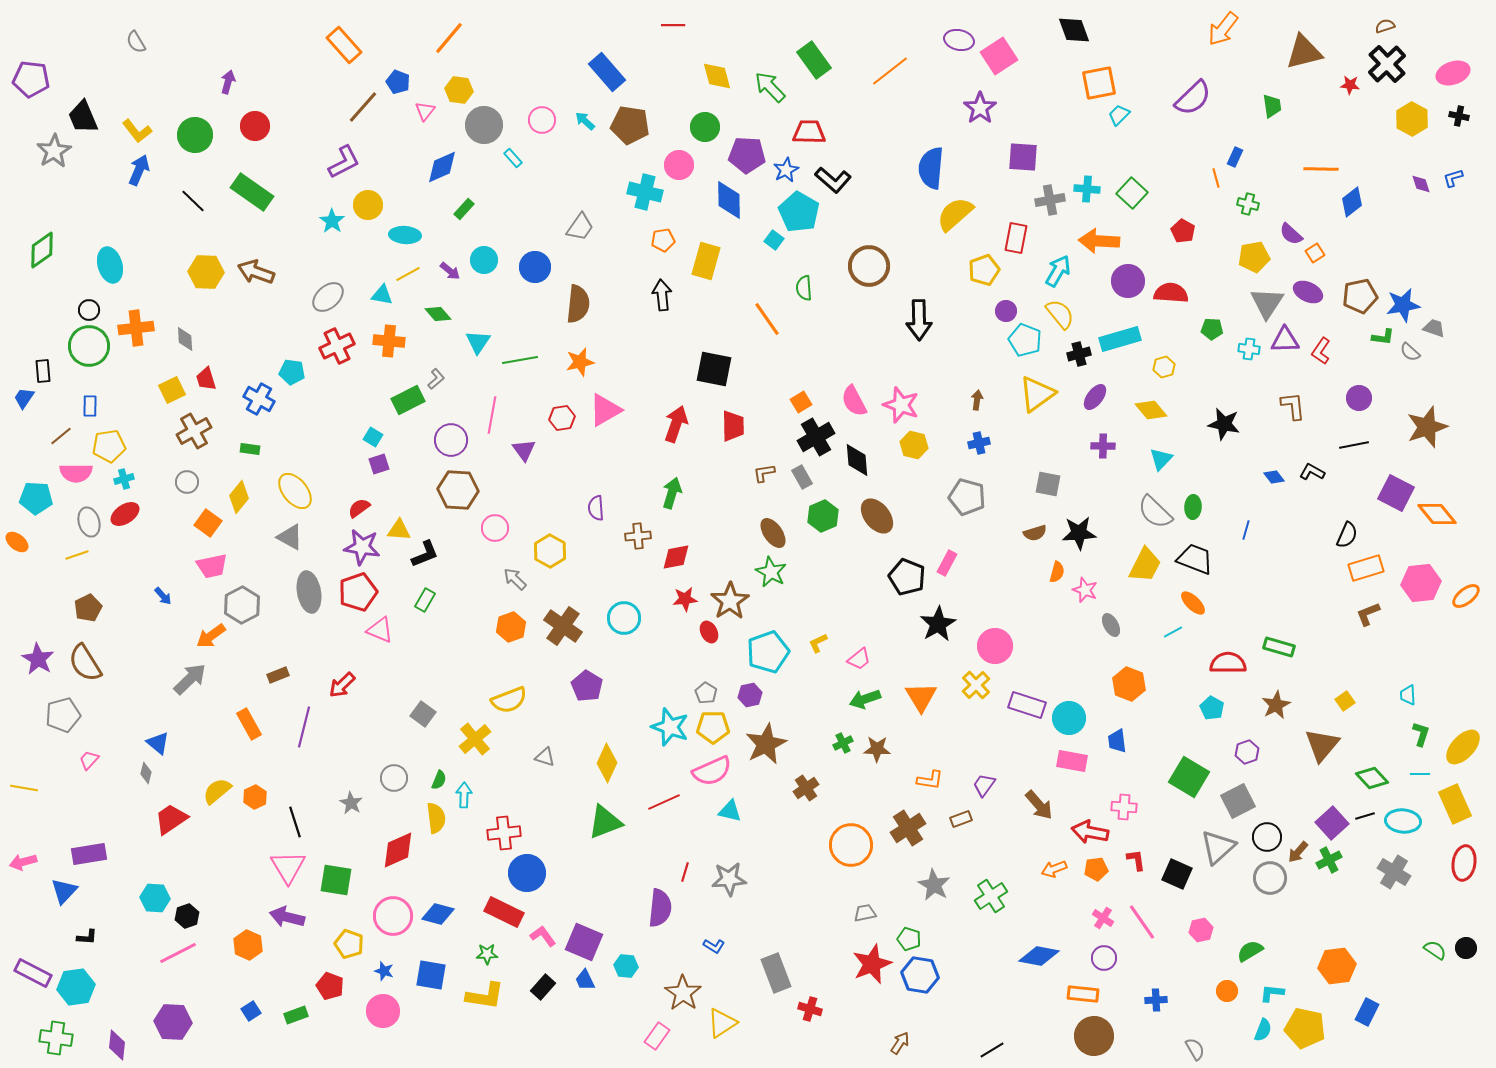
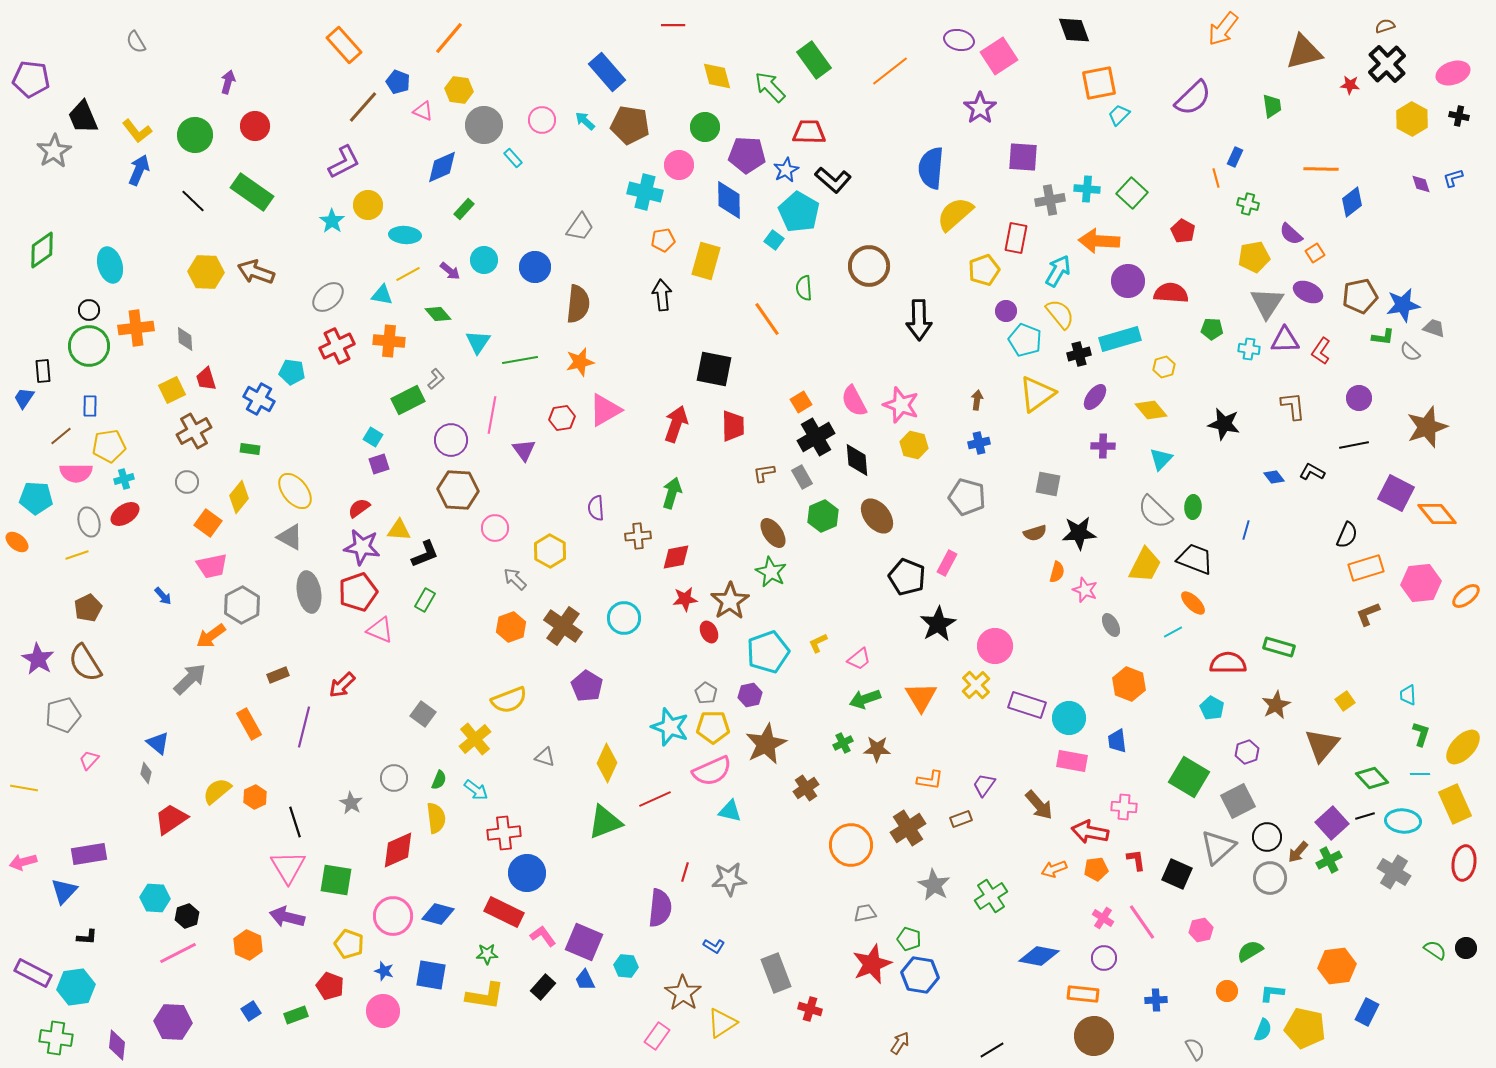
pink triangle at (425, 111): moved 2 px left; rotated 45 degrees counterclockwise
cyan arrow at (464, 795): moved 12 px right, 5 px up; rotated 125 degrees clockwise
red line at (664, 802): moved 9 px left, 3 px up
